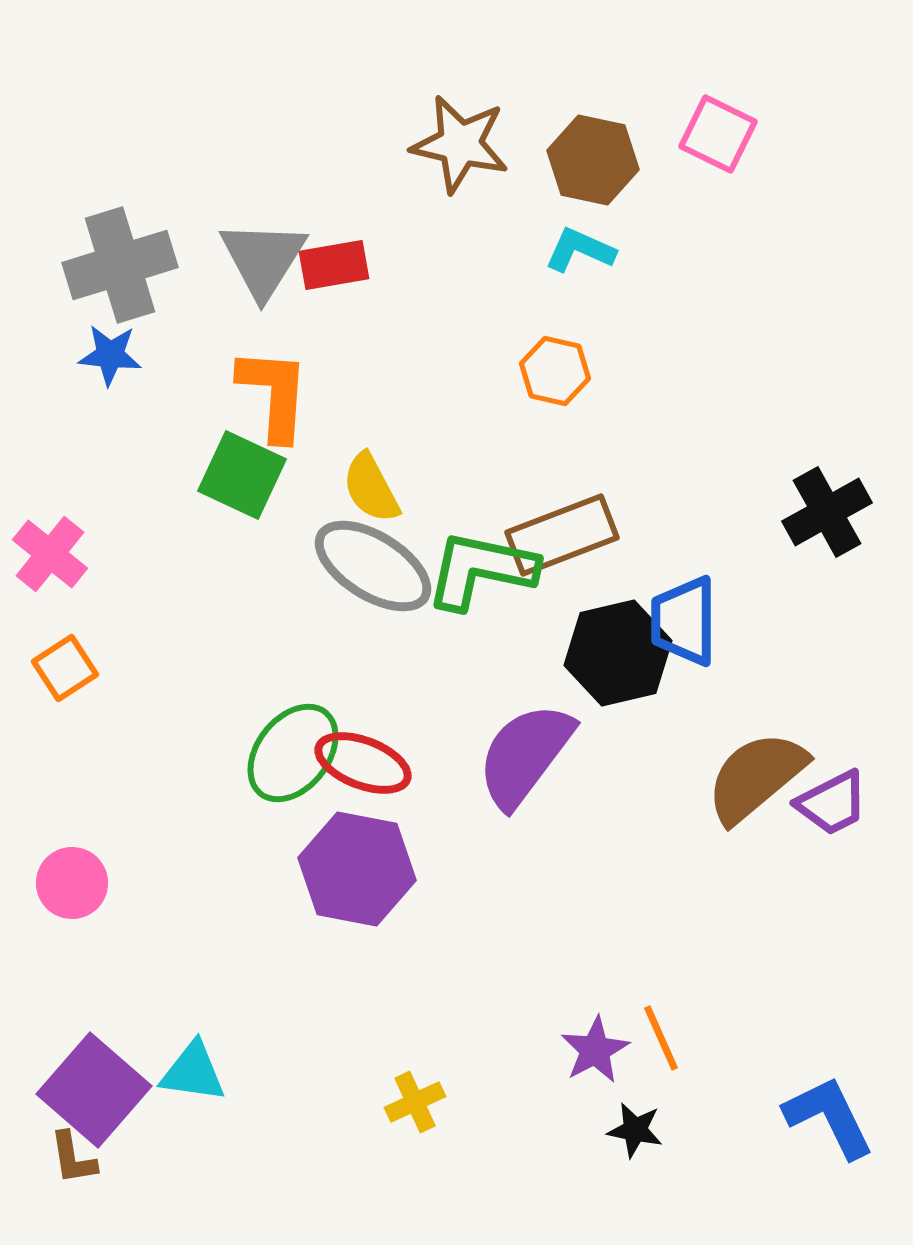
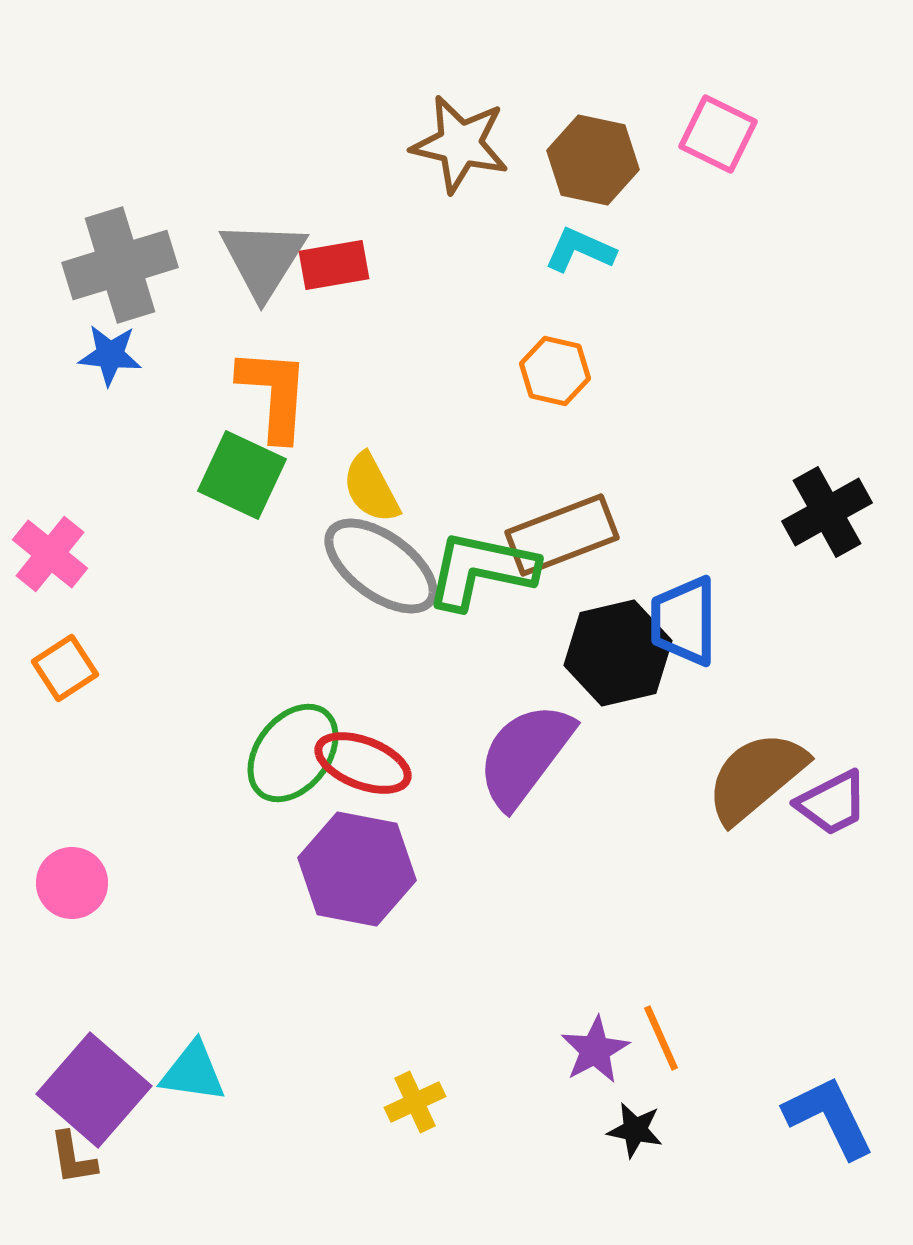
gray ellipse: moved 8 px right; rotated 4 degrees clockwise
